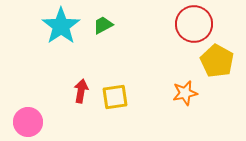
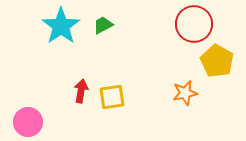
yellow square: moved 3 px left
